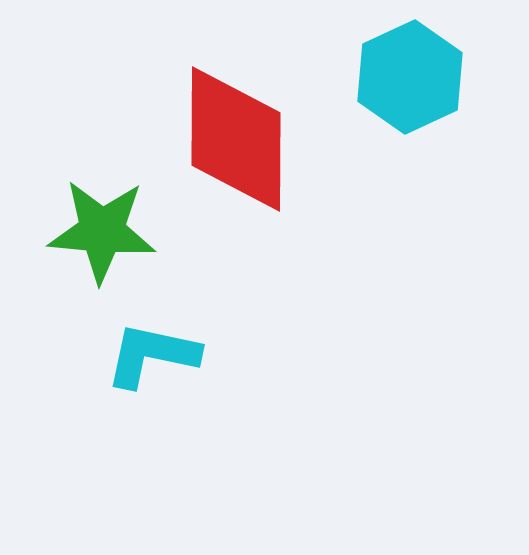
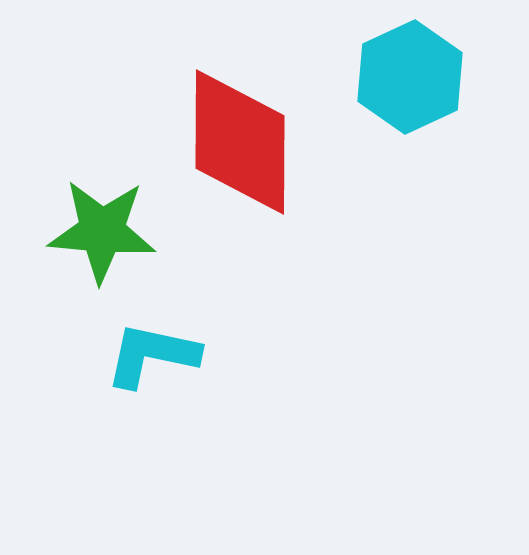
red diamond: moved 4 px right, 3 px down
